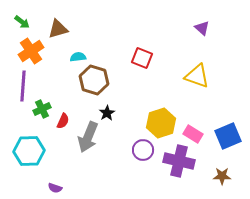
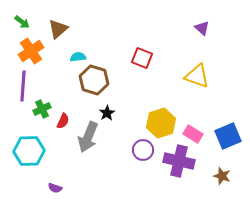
brown triangle: rotated 25 degrees counterclockwise
brown star: rotated 18 degrees clockwise
